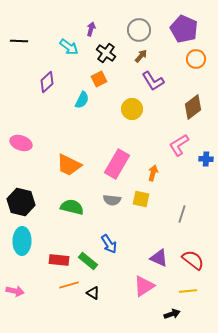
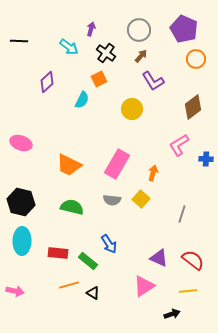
yellow square: rotated 30 degrees clockwise
red rectangle: moved 1 px left, 7 px up
